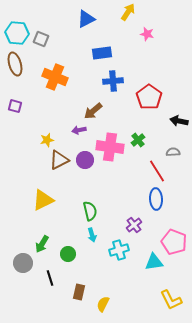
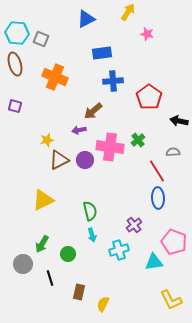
blue ellipse: moved 2 px right, 1 px up
gray circle: moved 1 px down
